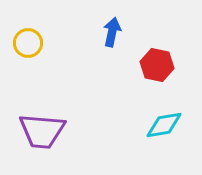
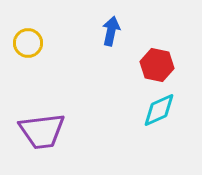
blue arrow: moved 1 px left, 1 px up
cyan diamond: moved 5 px left, 15 px up; rotated 15 degrees counterclockwise
purple trapezoid: rotated 12 degrees counterclockwise
